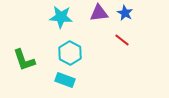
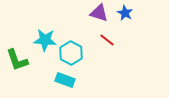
purple triangle: rotated 24 degrees clockwise
cyan star: moved 16 px left, 23 px down
red line: moved 15 px left
cyan hexagon: moved 1 px right
green L-shape: moved 7 px left
